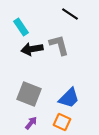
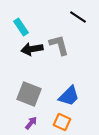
black line: moved 8 px right, 3 px down
blue trapezoid: moved 2 px up
